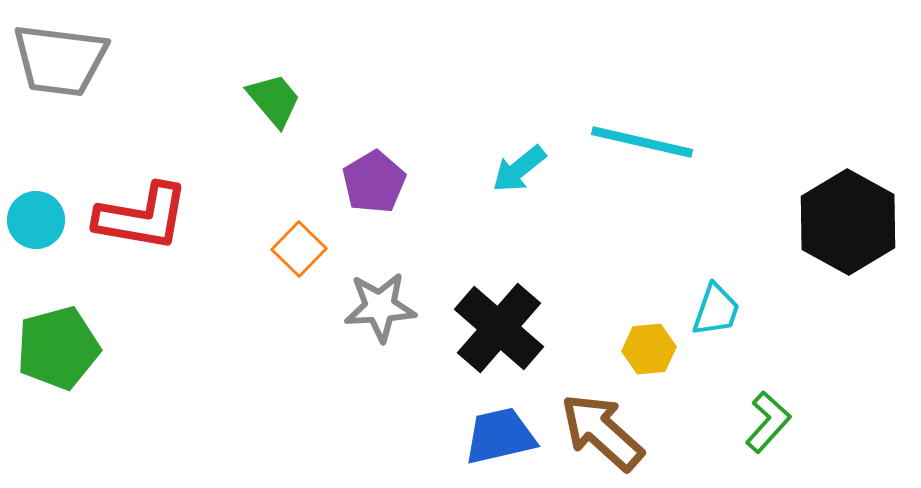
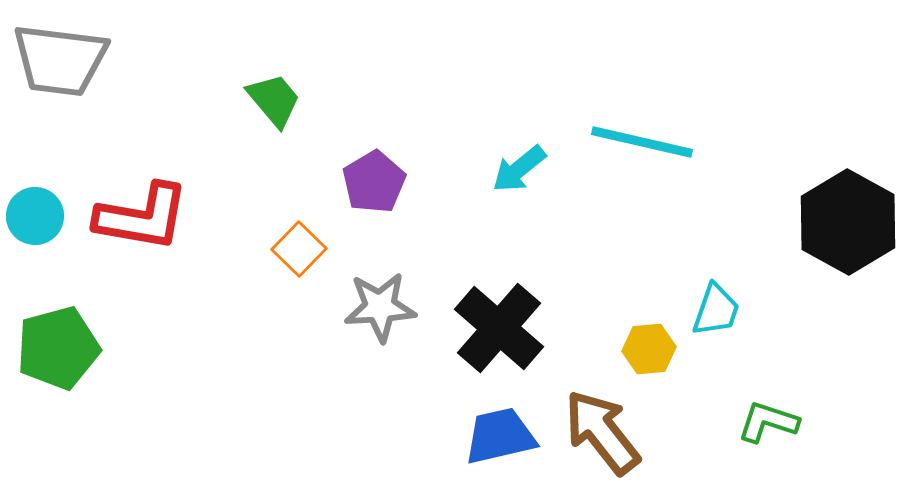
cyan circle: moved 1 px left, 4 px up
green L-shape: rotated 114 degrees counterclockwise
brown arrow: rotated 10 degrees clockwise
